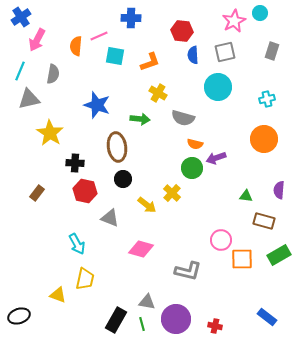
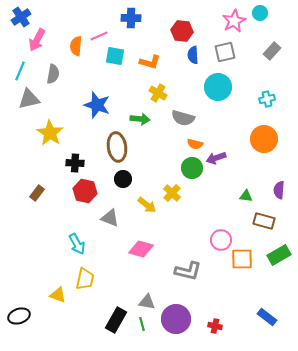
gray rectangle at (272, 51): rotated 24 degrees clockwise
orange L-shape at (150, 62): rotated 35 degrees clockwise
